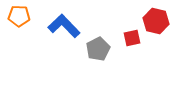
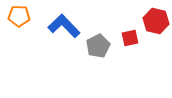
red square: moved 2 px left
gray pentagon: moved 3 px up
